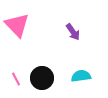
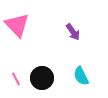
cyan semicircle: rotated 108 degrees counterclockwise
